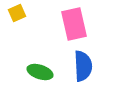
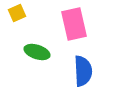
blue semicircle: moved 5 px down
green ellipse: moved 3 px left, 20 px up
